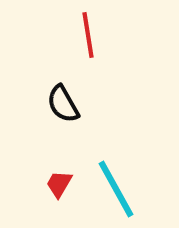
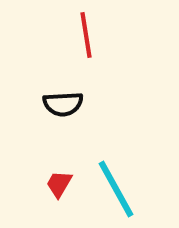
red line: moved 2 px left
black semicircle: rotated 63 degrees counterclockwise
